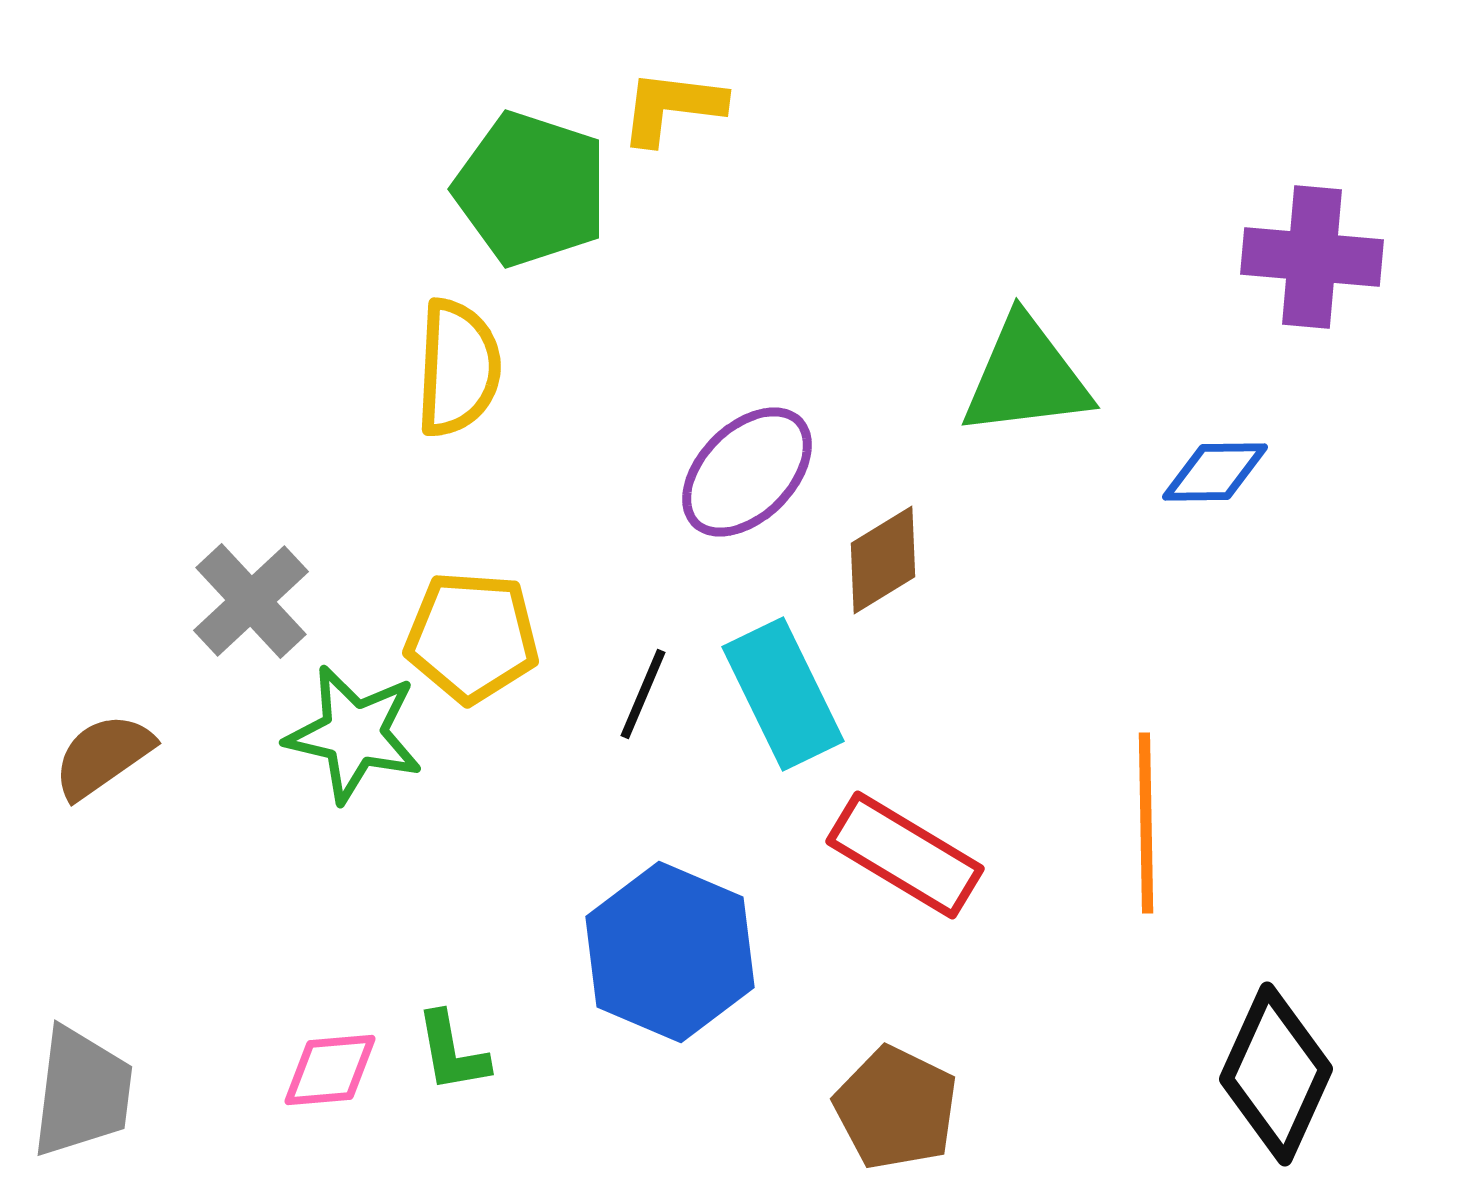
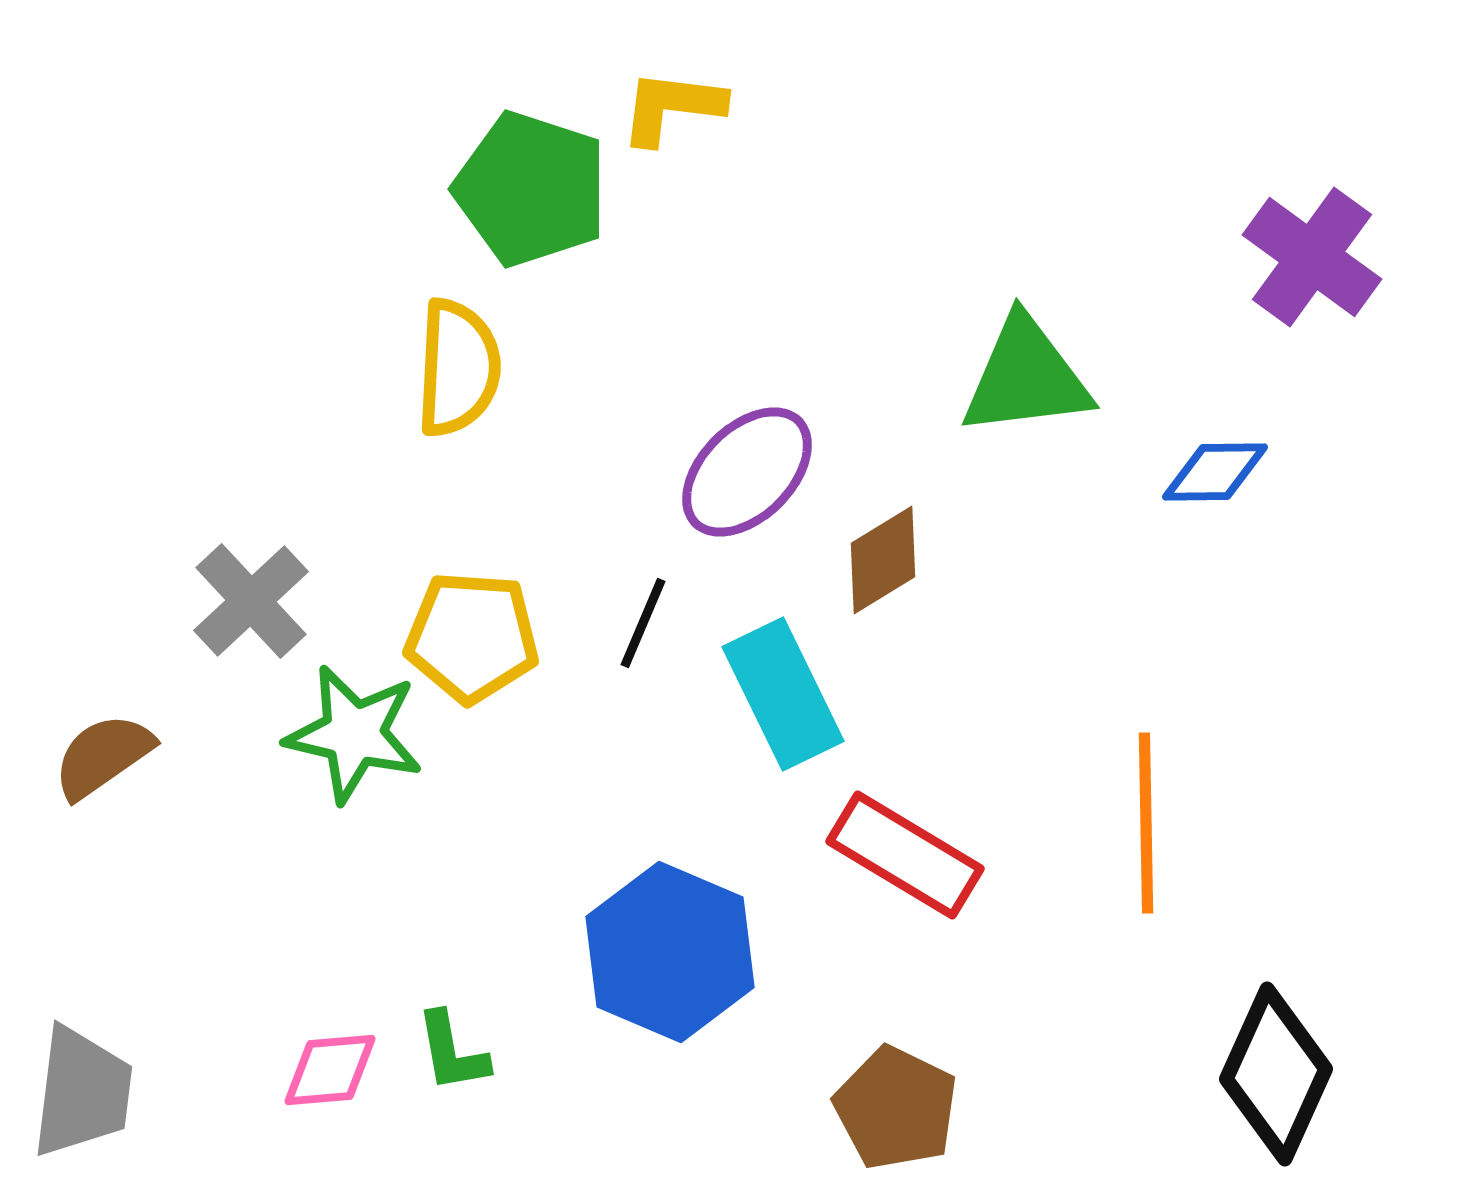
purple cross: rotated 31 degrees clockwise
black line: moved 71 px up
